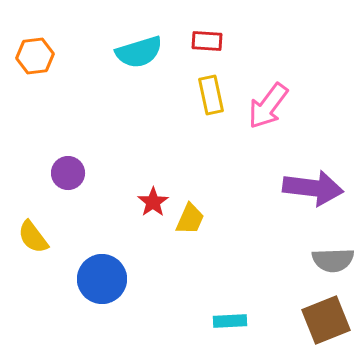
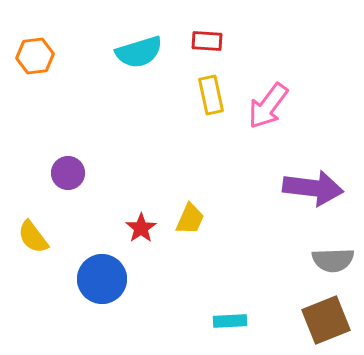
red star: moved 12 px left, 26 px down
